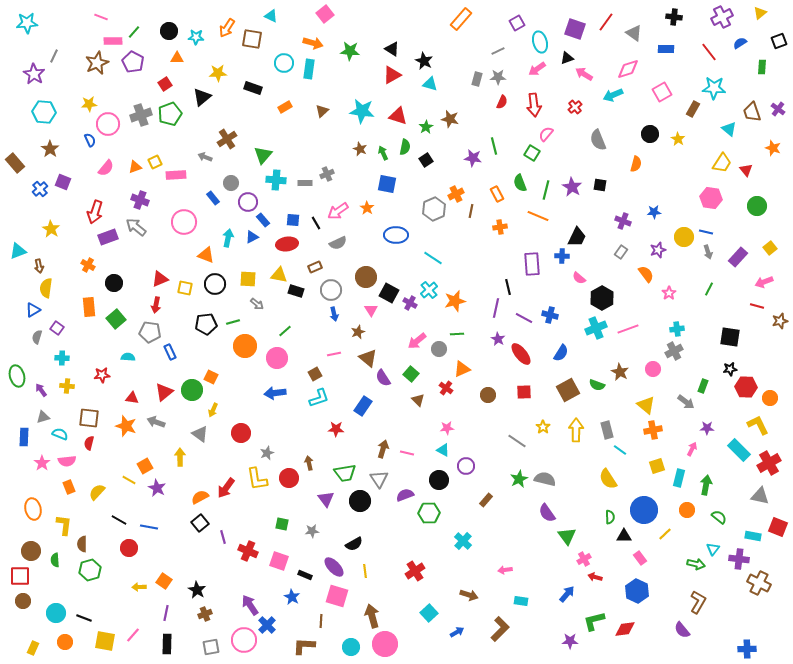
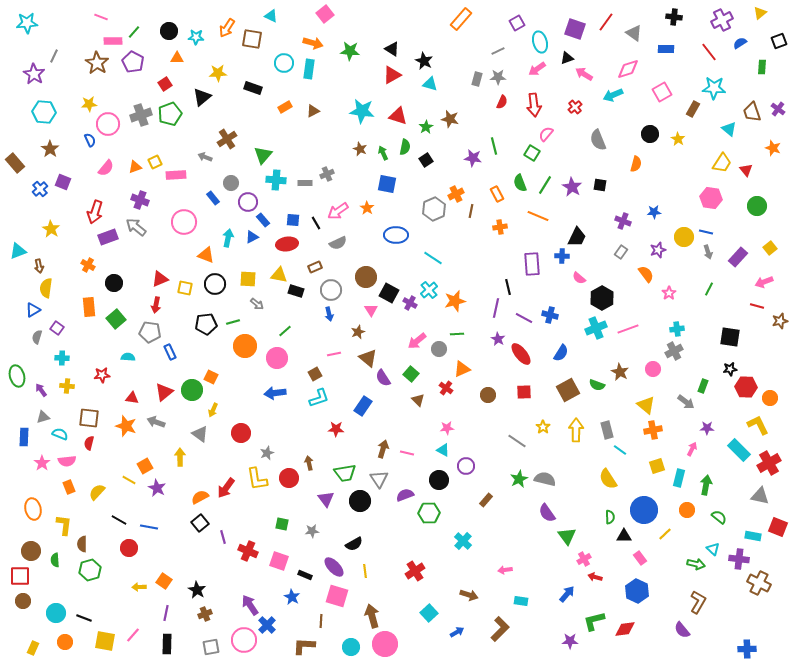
purple cross at (722, 17): moved 3 px down
brown star at (97, 63): rotated 15 degrees counterclockwise
brown triangle at (322, 111): moved 9 px left; rotated 16 degrees clockwise
green line at (546, 190): moved 1 px left, 5 px up; rotated 18 degrees clockwise
blue arrow at (334, 314): moved 5 px left
cyan triangle at (713, 549): rotated 24 degrees counterclockwise
